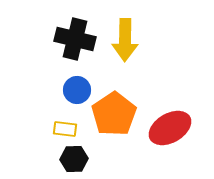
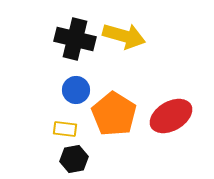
yellow arrow: moved 1 px left, 4 px up; rotated 75 degrees counterclockwise
blue circle: moved 1 px left
orange pentagon: rotated 6 degrees counterclockwise
red ellipse: moved 1 px right, 12 px up
black hexagon: rotated 8 degrees counterclockwise
